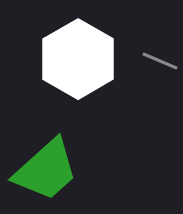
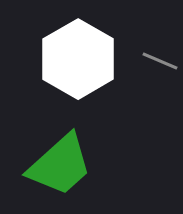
green trapezoid: moved 14 px right, 5 px up
